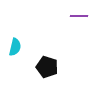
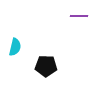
black pentagon: moved 1 px left, 1 px up; rotated 15 degrees counterclockwise
